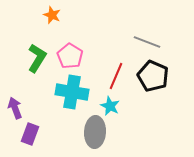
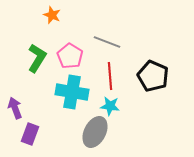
gray line: moved 40 px left
red line: moved 6 px left; rotated 28 degrees counterclockwise
cyan star: rotated 18 degrees counterclockwise
gray ellipse: rotated 24 degrees clockwise
